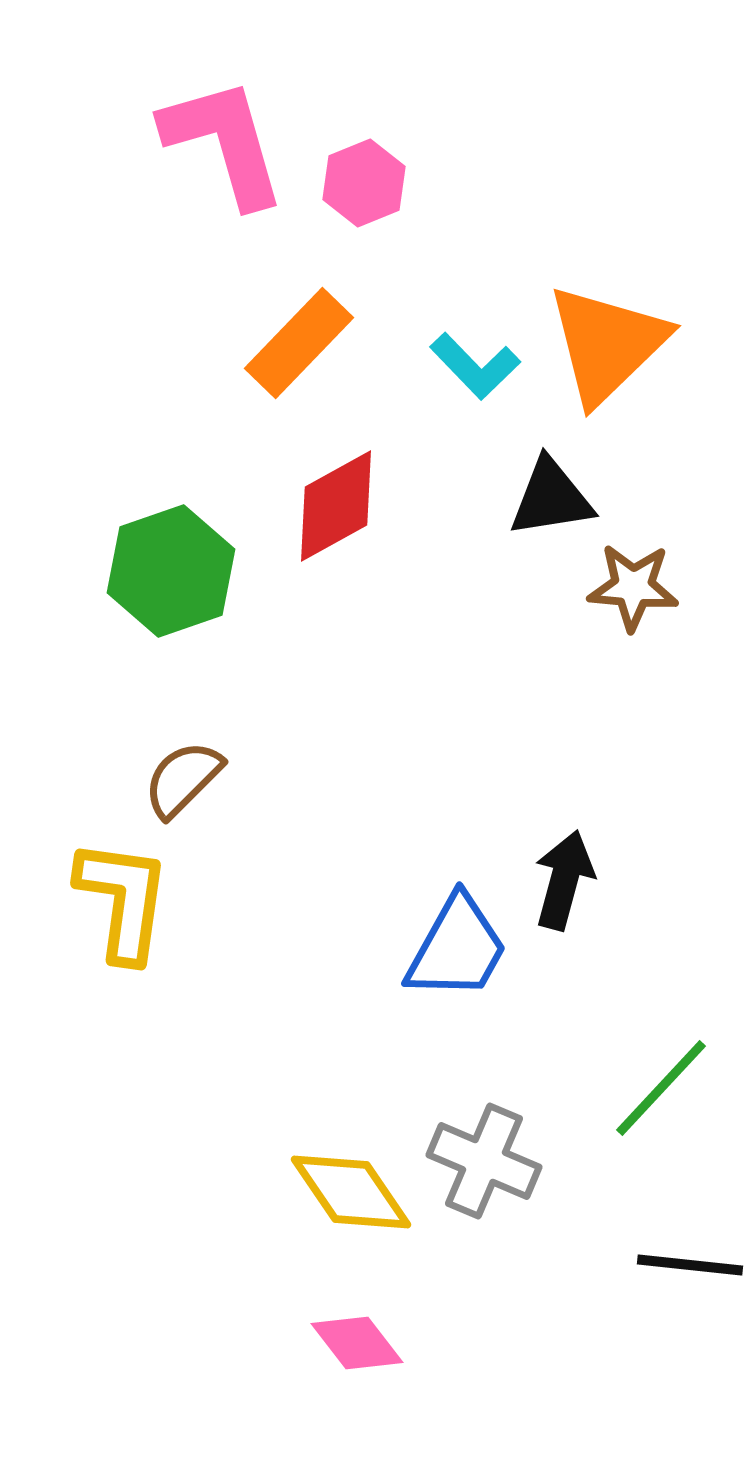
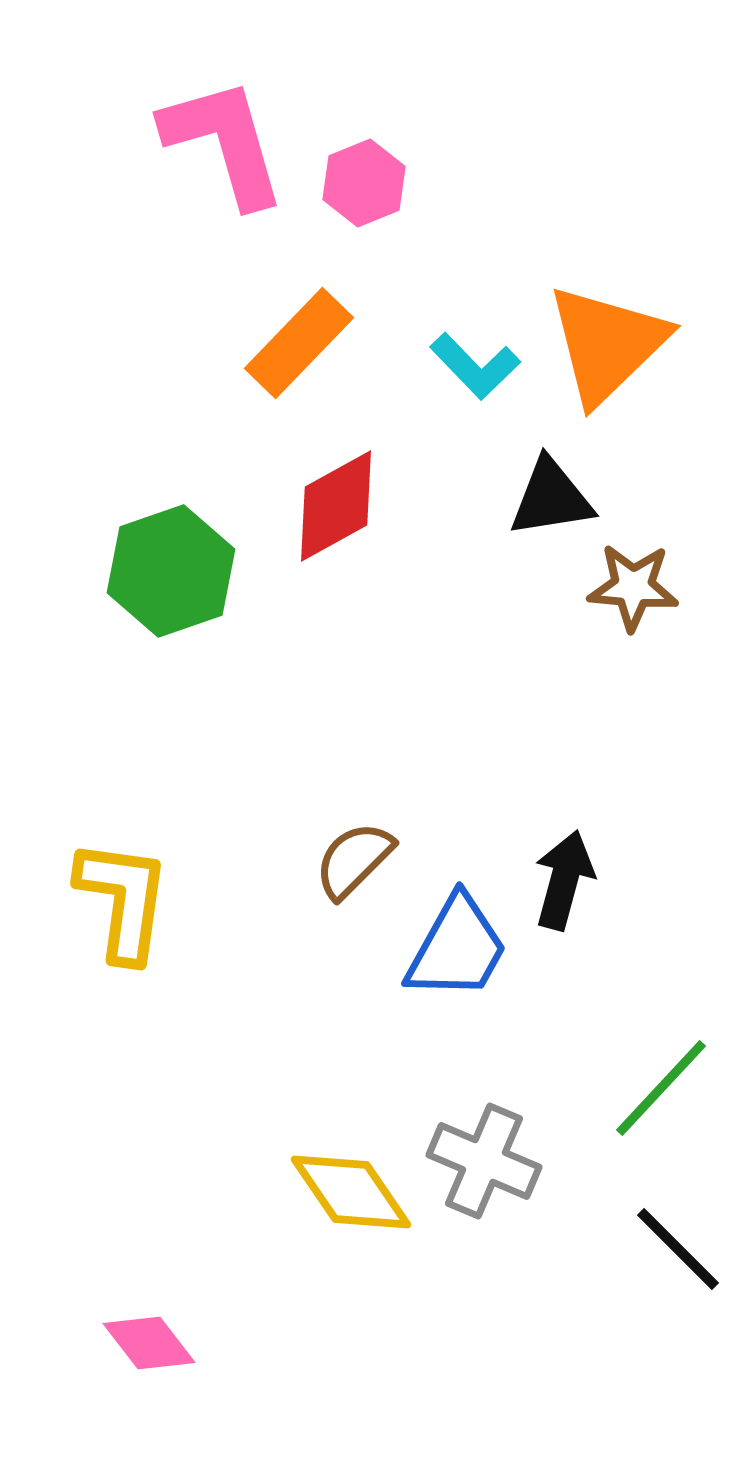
brown semicircle: moved 171 px right, 81 px down
black line: moved 12 px left, 16 px up; rotated 39 degrees clockwise
pink diamond: moved 208 px left
